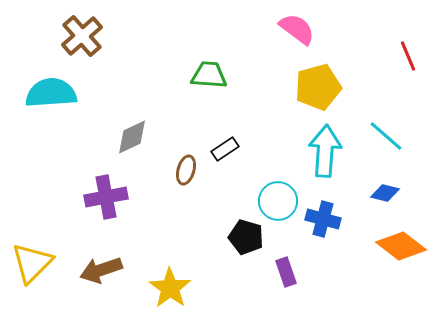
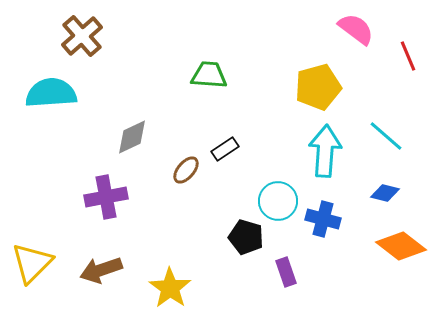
pink semicircle: moved 59 px right
brown ellipse: rotated 24 degrees clockwise
